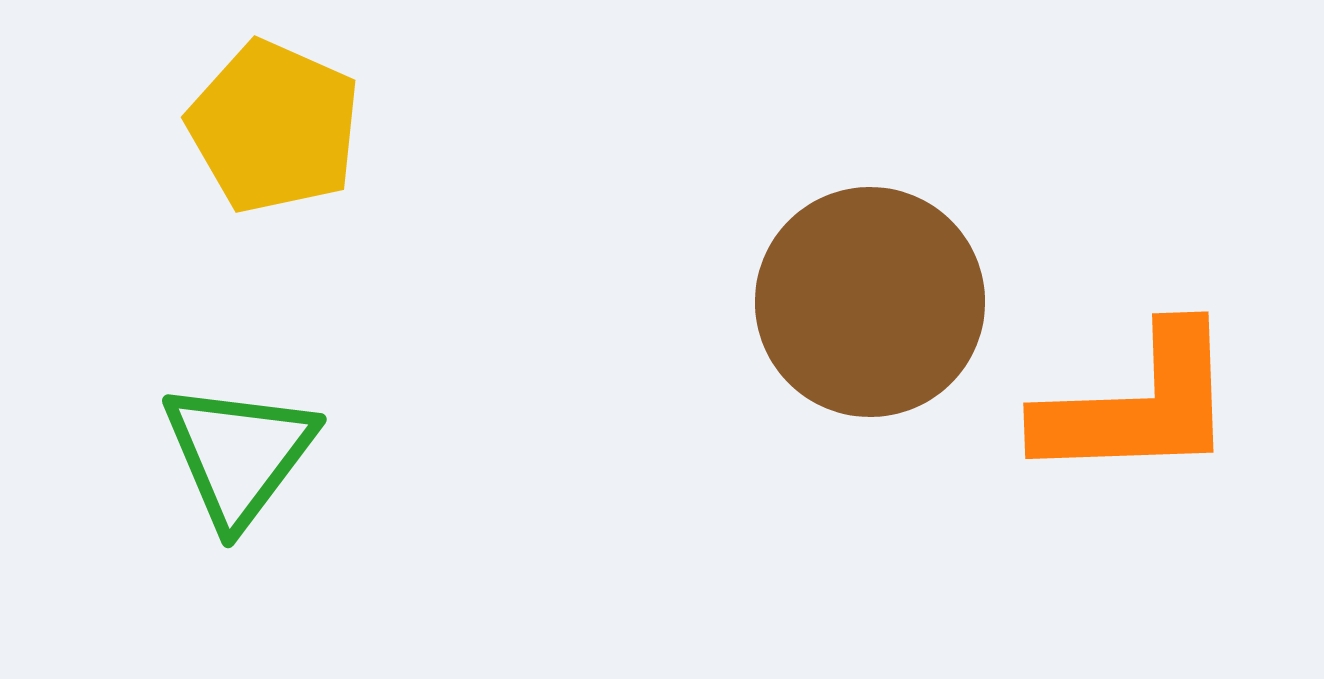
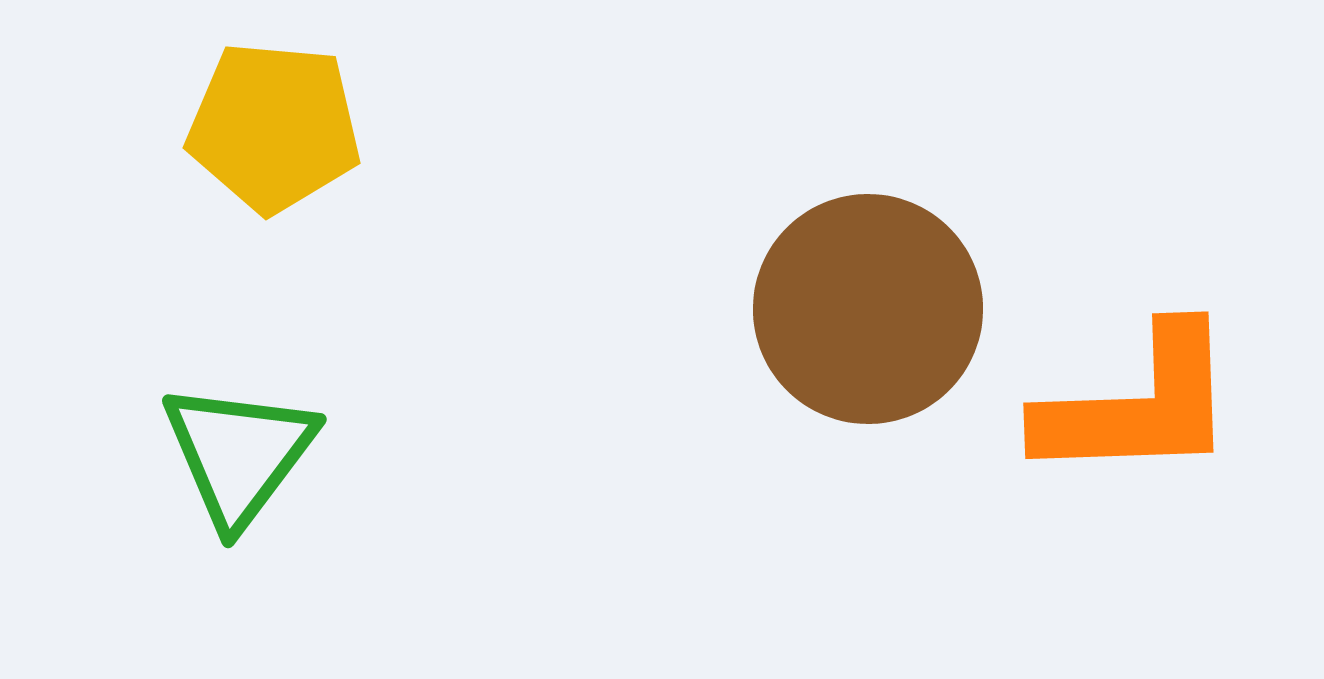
yellow pentagon: rotated 19 degrees counterclockwise
brown circle: moved 2 px left, 7 px down
